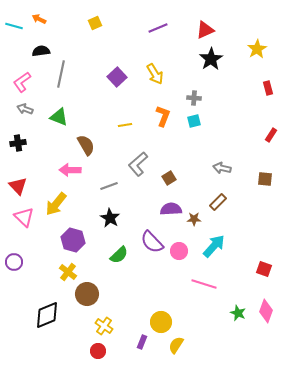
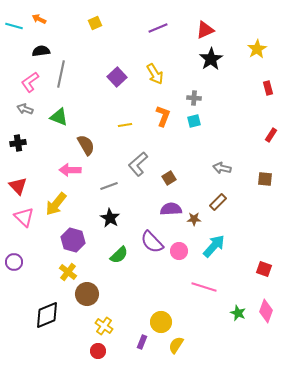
pink L-shape at (22, 82): moved 8 px right
pink line at (204, 284): moved 3 px down
